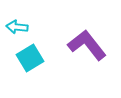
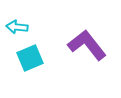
cyan square: rotated 8 degrees clockwise
